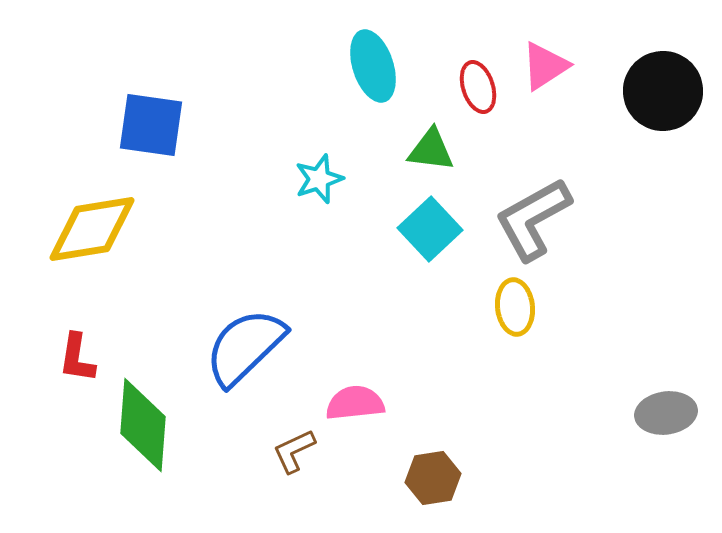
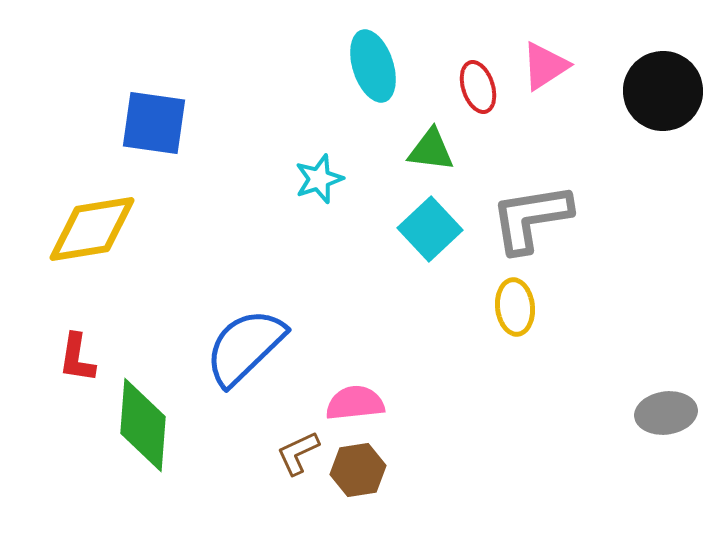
blue square: moved 3 px right, 2 px up
gray L-shape: moved 2 px left, 1 px up; rotated 20 degrees clockwise
brown L-shape: moved 4 px right, 2 px down
brown hexagon: moved 75 px left, 8 px up
